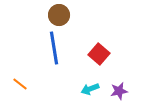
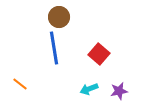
brown circle: moved 2 px down
cyan arrow: moved 1 px left
